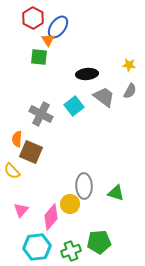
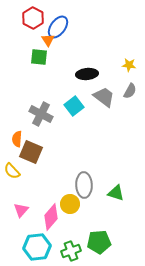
gray ellipse: moved 1 px up
